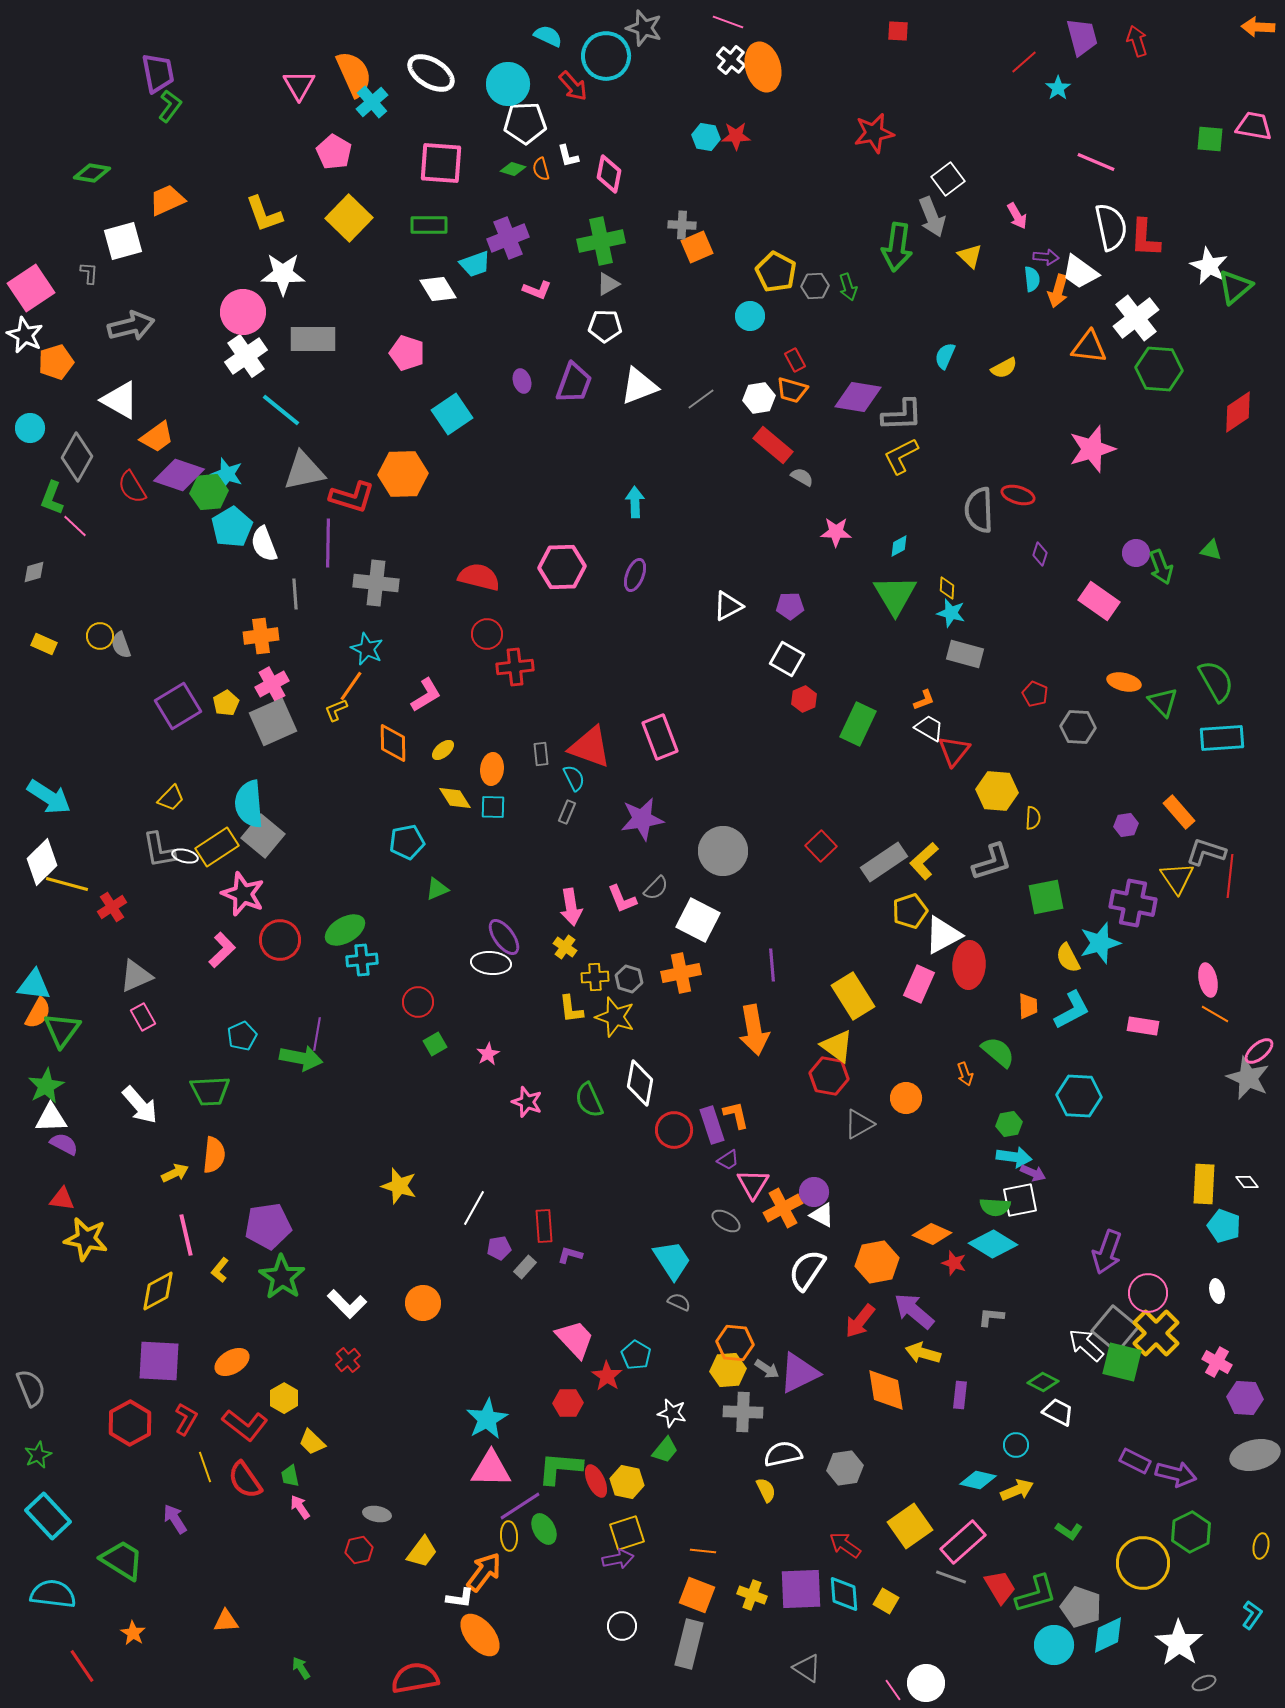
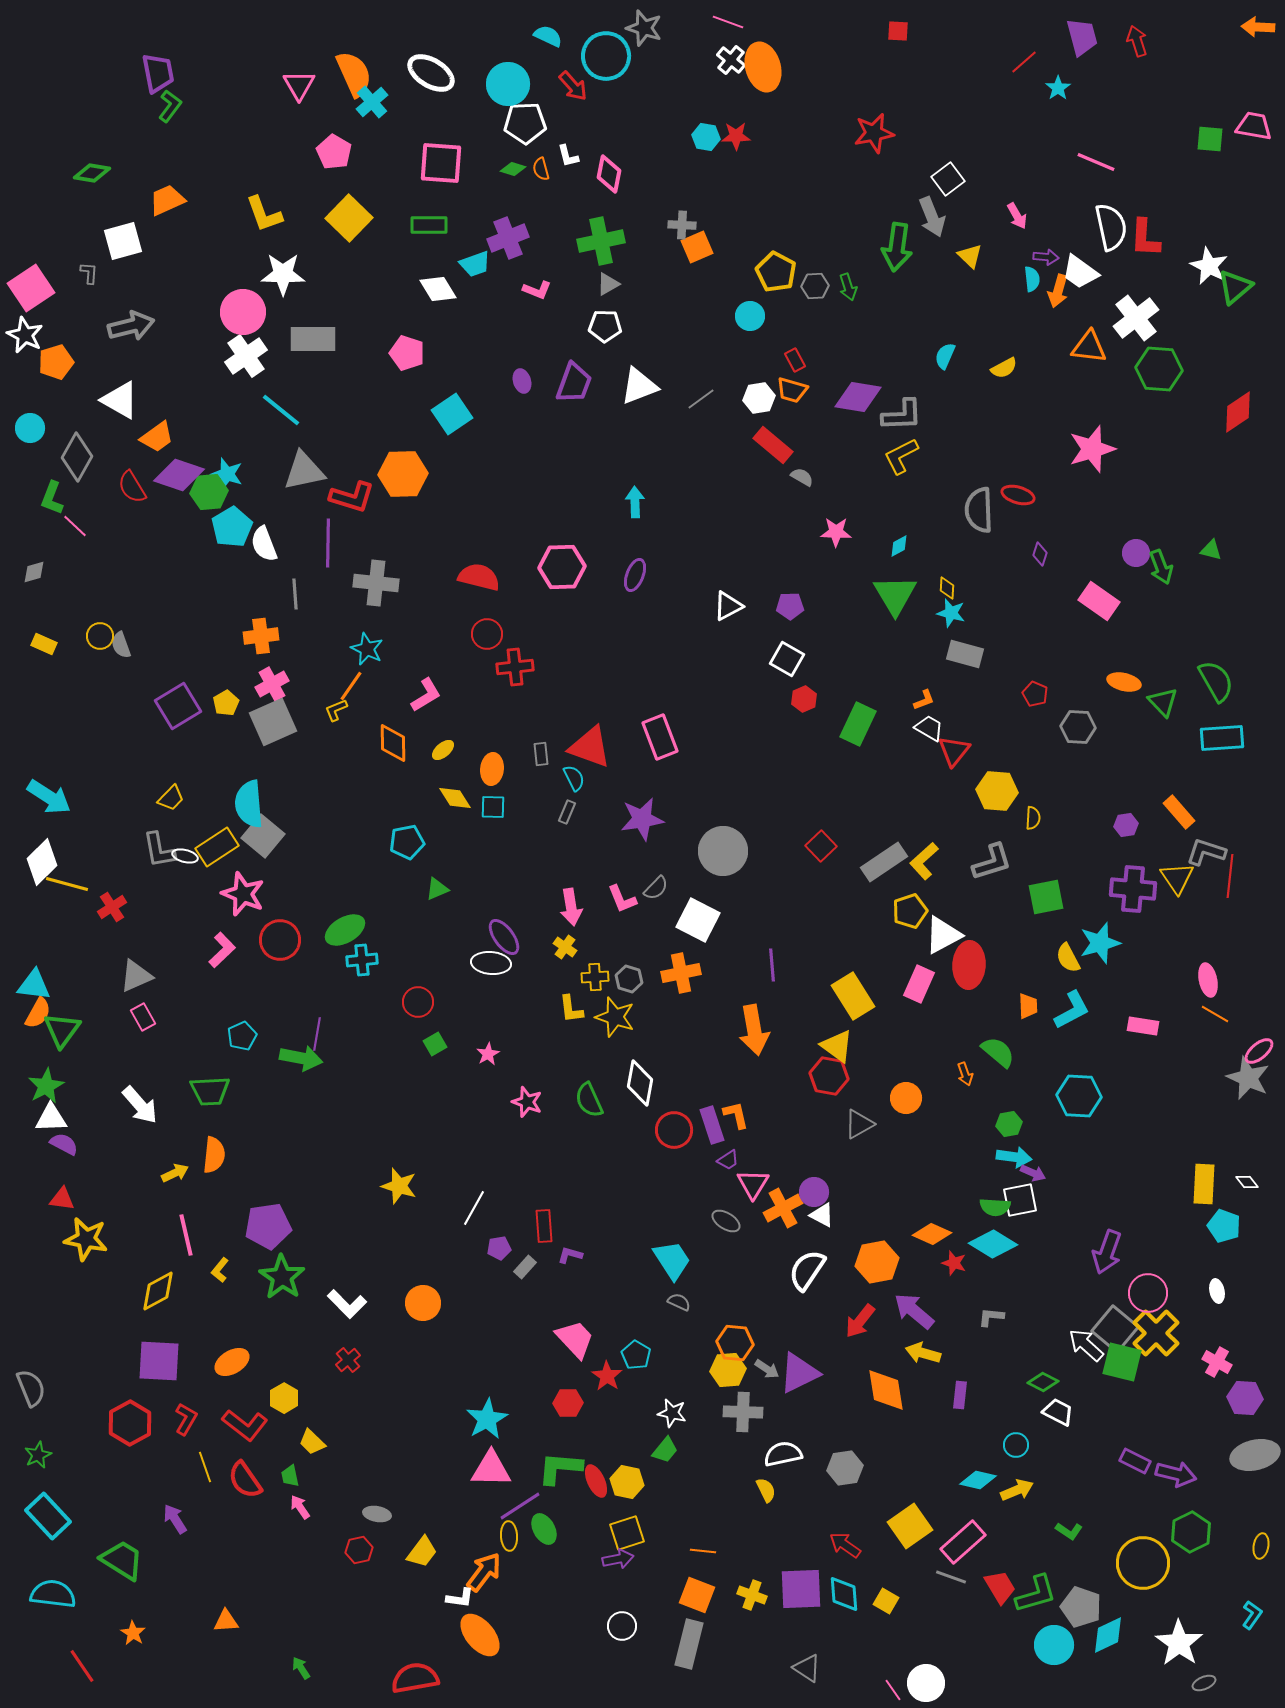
purple cross at (1133, 903): moved 14 px up; rotated 6 degrees counterclockwise
